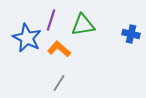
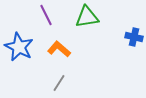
purple line: moved 5 px left, 5 px up; rotated 45 degrees counterclockwise
green triangle: moved 4 px right, 8 px up
blue cross: moved 3 px right, 3 px down
blue star: moved 8 px left, 9 px down
